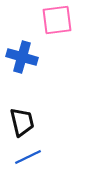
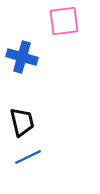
pink square: moved 7 px right, 1 px down
